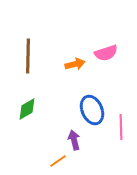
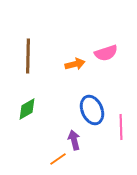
orange line: moved 2 px up
